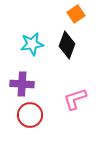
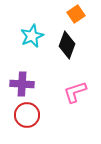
cyan star: moved 8 px up; rotated 15 degrees counterclockwise
pink L-shape: moved 7 px up
red circle: moved 3 px left
